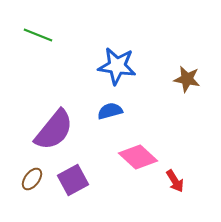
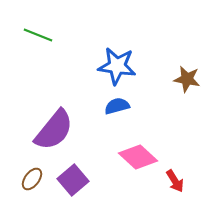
blue semicircle: moved 7 px right, 5 px up
purple square: rotated 12 degrees counterclockwise
